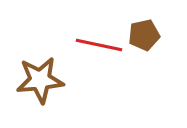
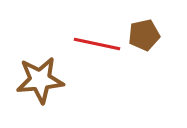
red line: moved 2 px left, 1 px up
